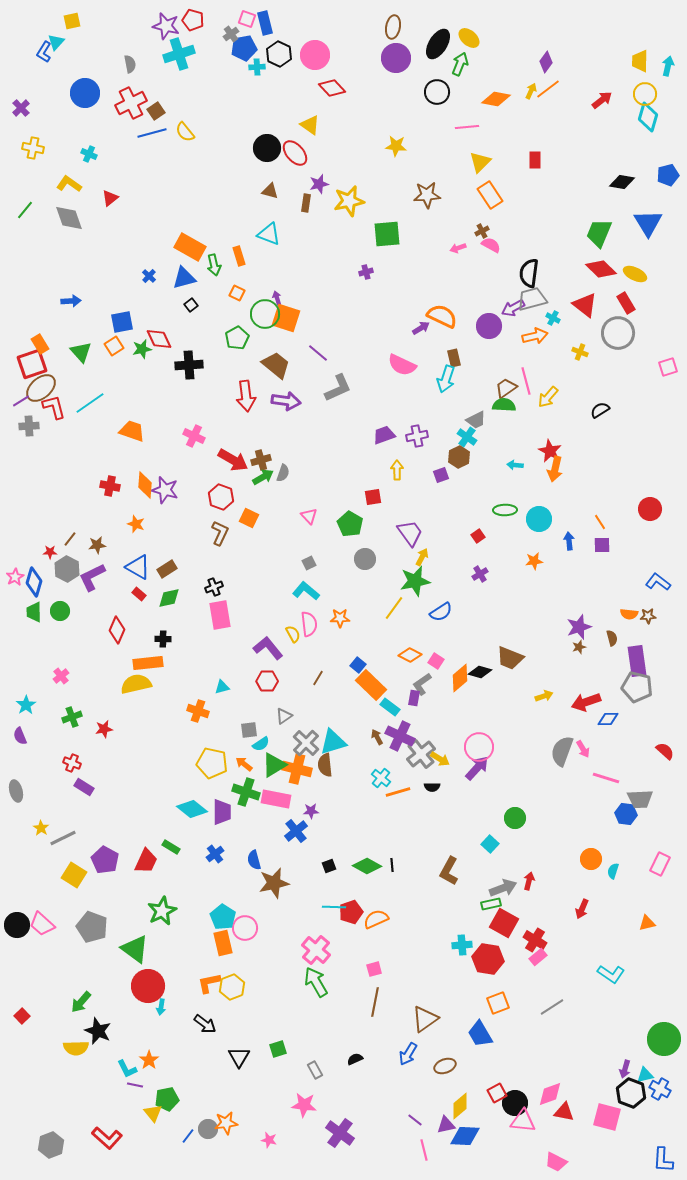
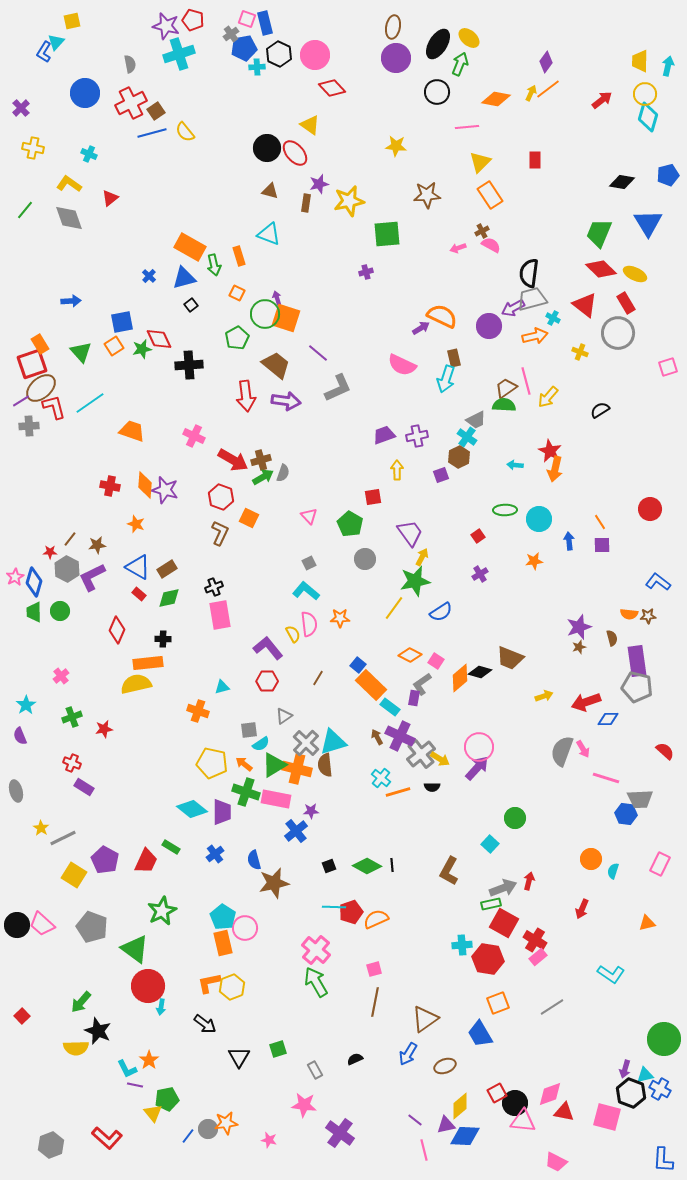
yellow arrow at (531, 91): moved 2 px down
